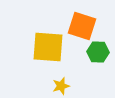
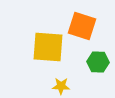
green hexagon: moved 10 px down
yellow star: rotated 18 degrees clockwise
